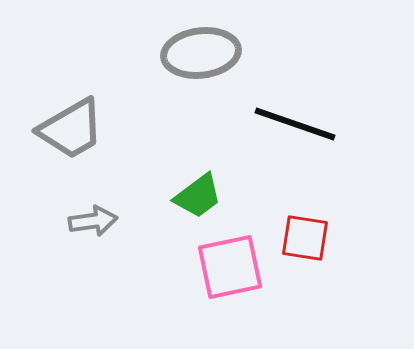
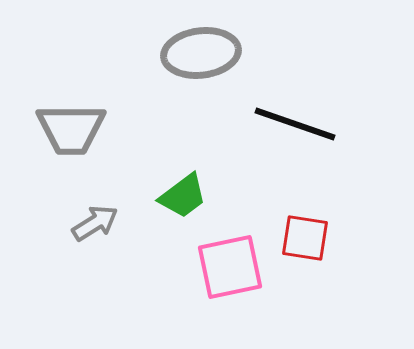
gray trapezoid: rotated 30 degrees clockwise
green trapezoid: moved 15 px left
gray arrow: moved 2 px right, 2 px down; rotated 24 degrees counterclockwise
